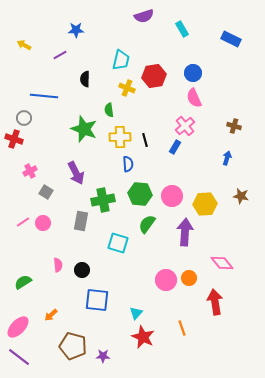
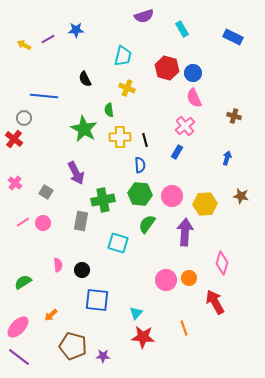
blue rectangle at (231, 39): moved 2 px right, 2 px up
purple line at (60, 55): moved 12 px left, 16 px up
cyan trapezoid at (121, 60): moved 2 px right, 4 px up
red hexagon at (154, 76): moved 13 px right, 8 px up; rotated 25 degrees clockwise
black semicircle at (85, 79): rotated 28 degrees counterclockwise
brown cross at (234, 126): moved 10 px up
green star at (84, 129): rotated 8 degrees clockwise
red cross at (14, 139): rotated 18 degrees clockwise
blue rectangle at (175, 147): moved 2 px right, 5 px down
blue semicircle at (128, 164): moved 12 px right, 1 px down
pink cross at (30, 171): moved 15 px left, 12 px down; rotated 24 degrees counterclockwise
pink diamond at (222, 263): rotated 55 degrees clockwise
red arrow at (215, 302): rotated 20 degrees counterclockwise
orange line at (182, 328): moved 2 px right
red star at (143, 337): rotated 20 degrees counterclockwise
